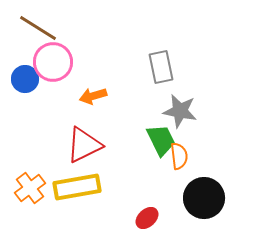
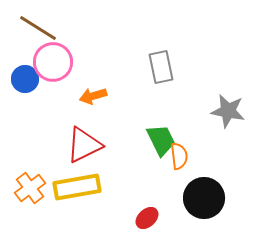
gray star: moved 48 px right
